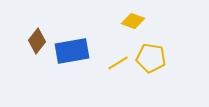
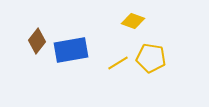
blue rectangle: moved 1 px left, 1 px up
